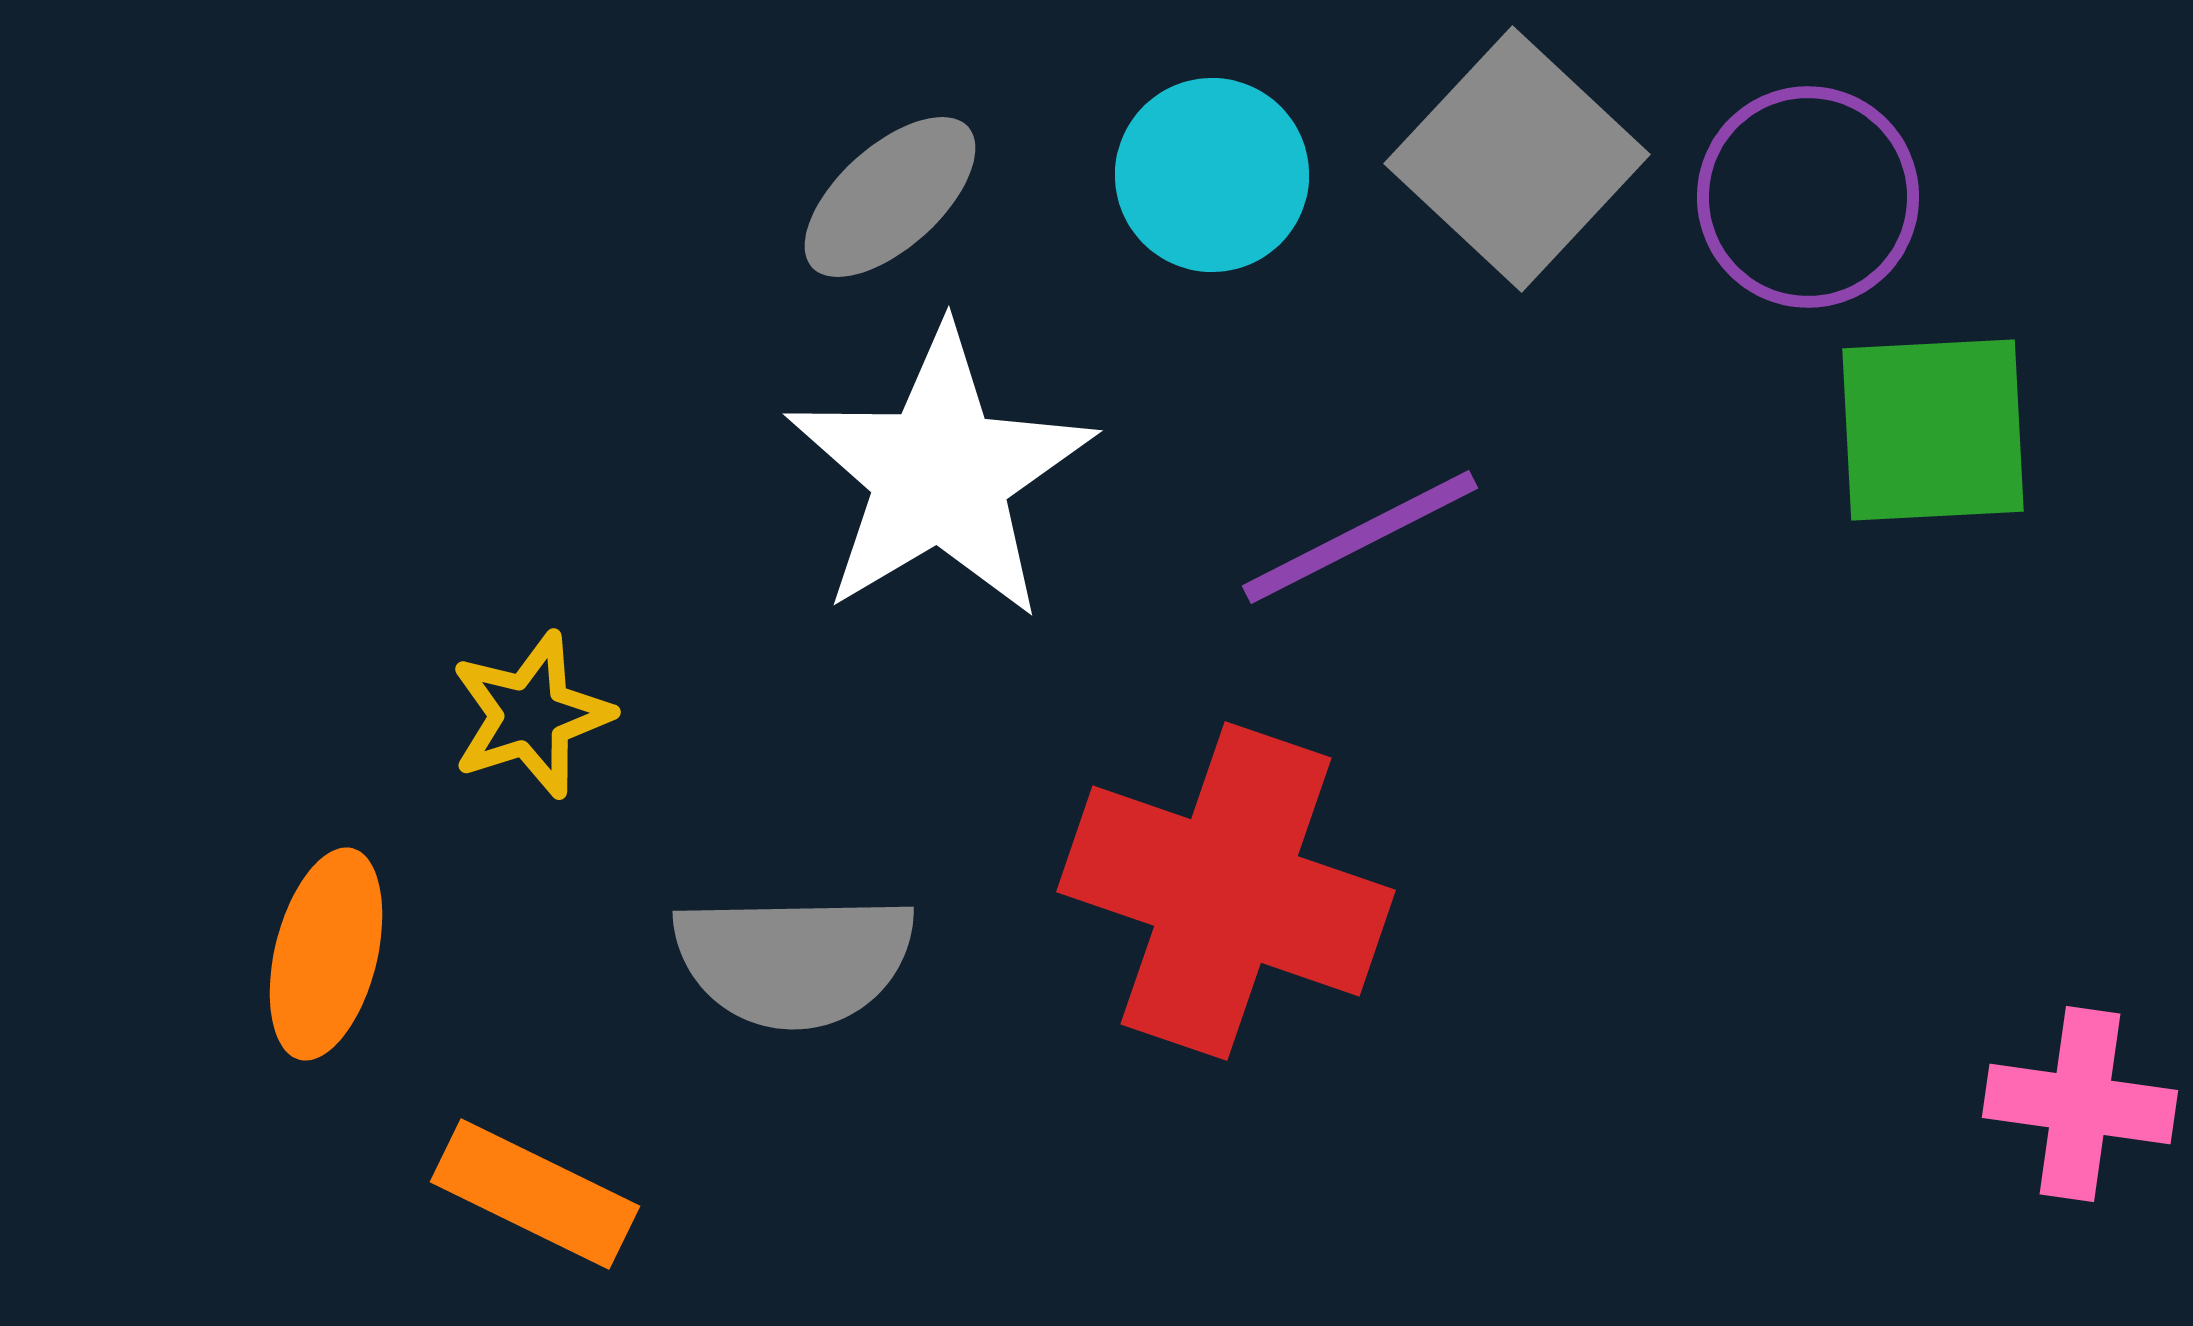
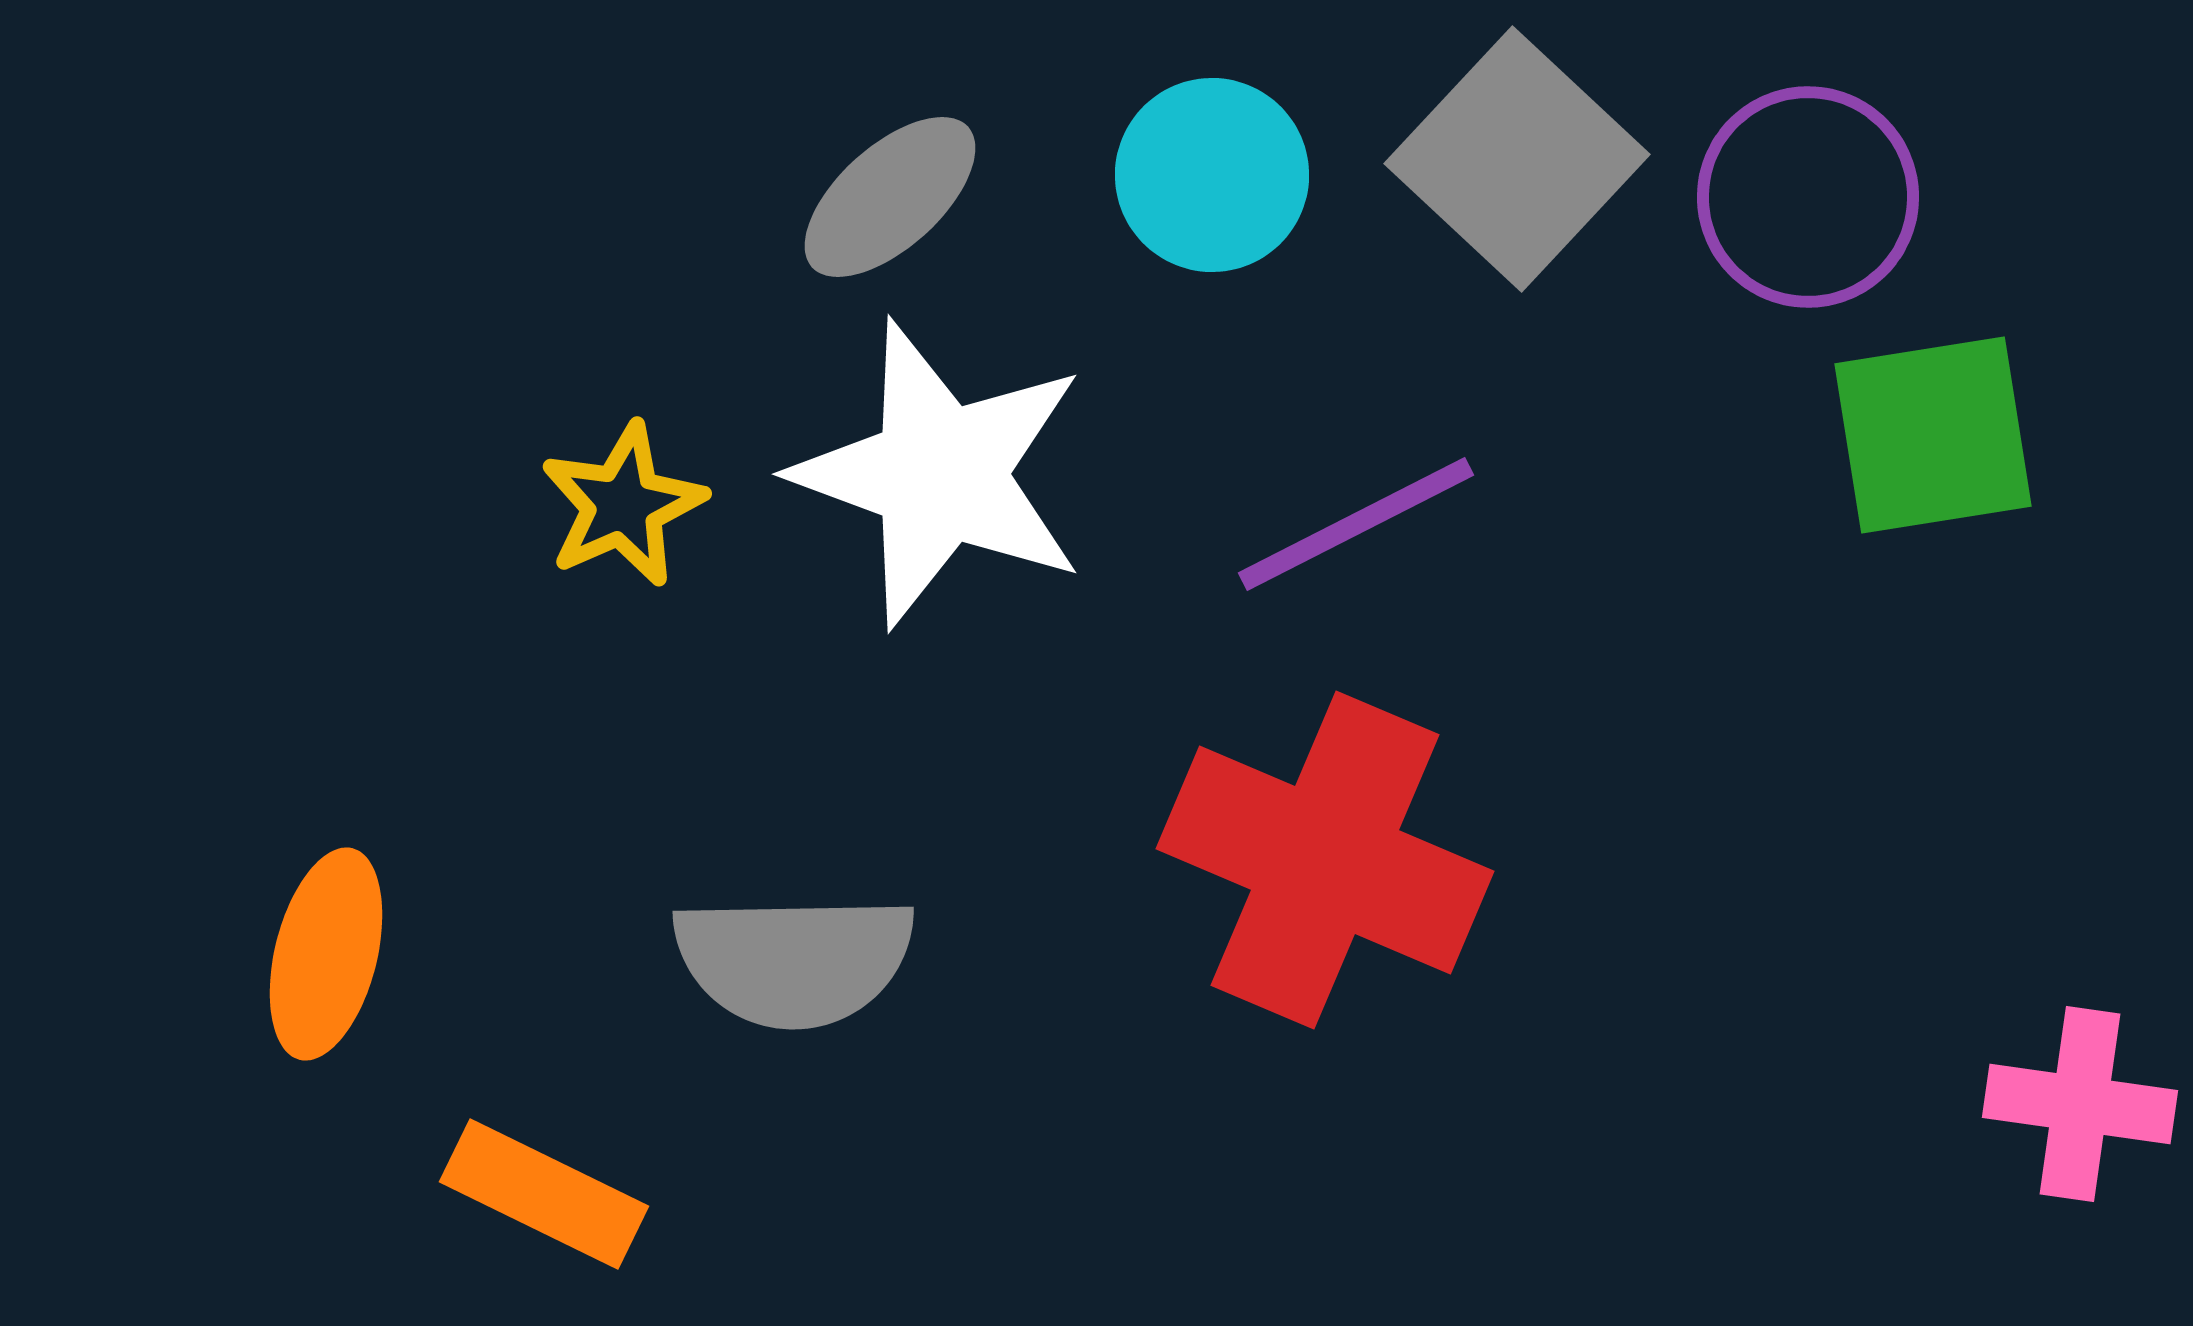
green square: moved 5 px down; rotated 6 degrees counterclockwise
white star: rotated 21 degrees counterclockwise
purple line: moved 4 px left, 13 px up
yellow star: moved 92 px right, 210 px up; rotated 6 degrees counterclockwise
red cross: moved 99 px right, 31 px up; rotated 4 degrees clockwise
orange rectangle: moved 9 px right
